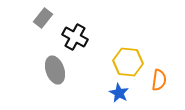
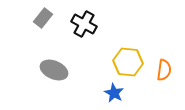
black cross: moved 9 px right, 13 px up
gray ellipse: moved 1 px left; rotated 48 degrees counterclockwise
orange semicircle: moved 5 px right, 10 px up
blue star: moved 5 px left
